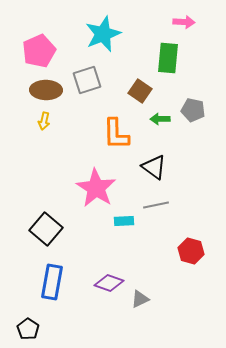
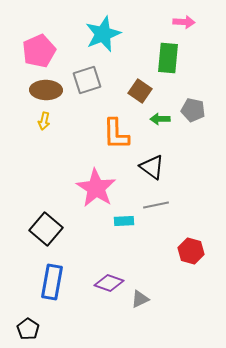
black triangle: moved 2 px left
